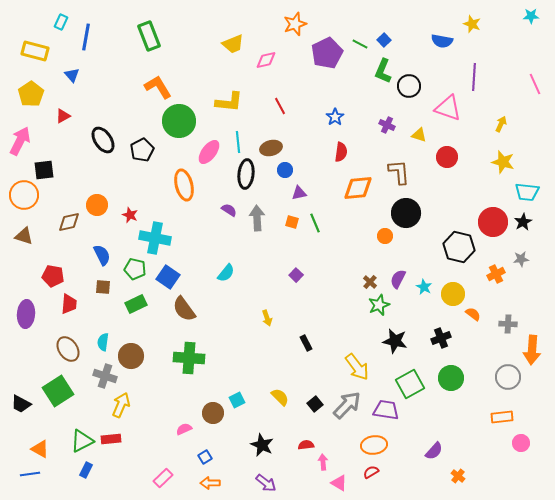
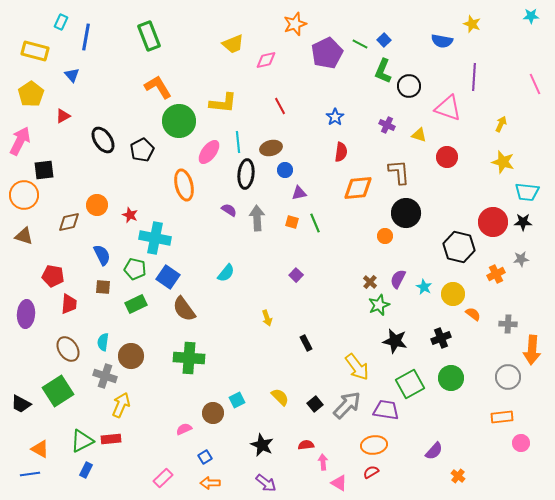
yellow L-shape at (229, 102): moved 6 px left, 1 px down
black star at (523, 222): rotated 30 degrees clockwise
